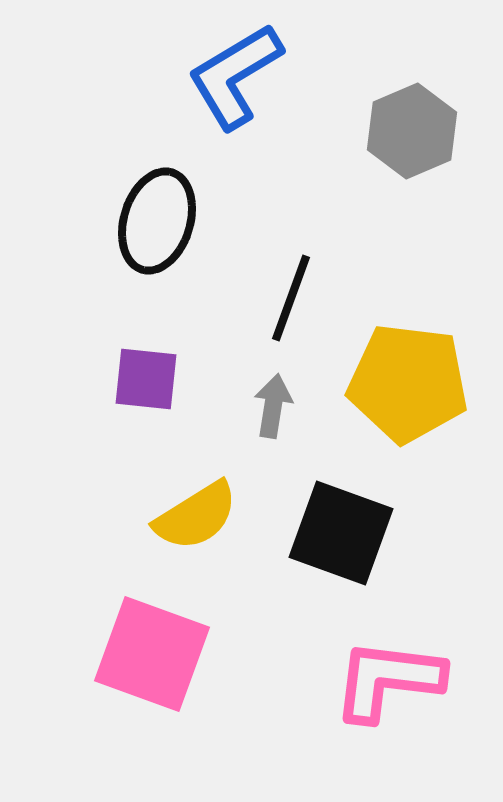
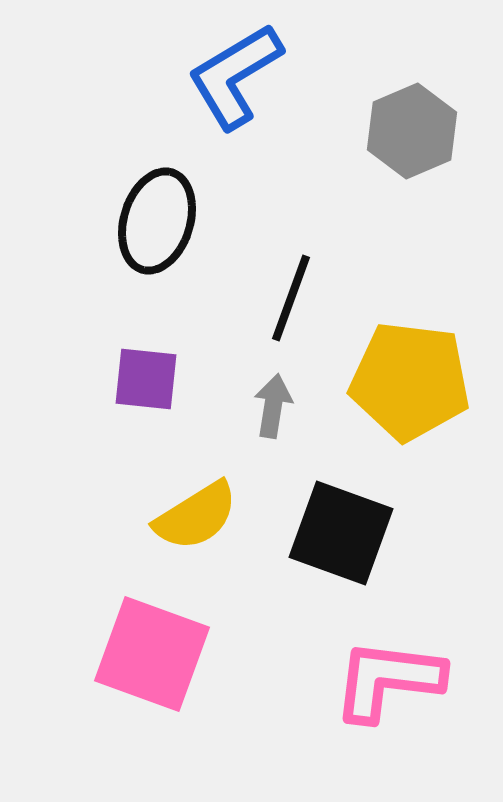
yellow pentagon: moved 2 px right, 2 px up
